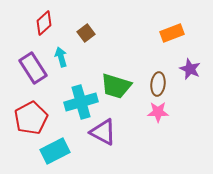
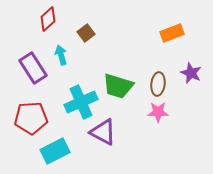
red diamond: moved 4 px right, 4 px up
cyan arrow: moved 2 px up
purple star: moved 1 px right, 4 px down
green trapezoid: moved 2 px right
cyan cross: rotated 8 degrees counterclockwise
red pentagon: rotated 24 degrees clockwise
